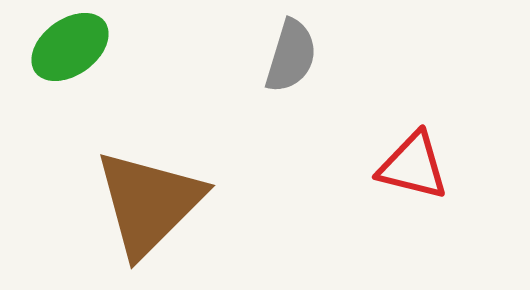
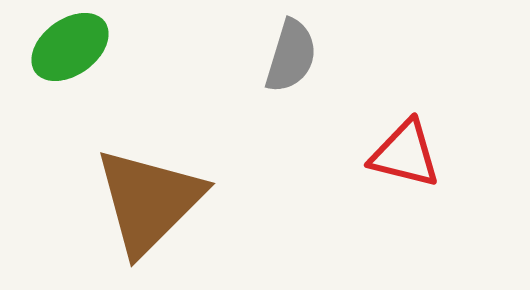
red triangle: moved 8 px left, 12 px up
brown triangle: moved 2 px up
